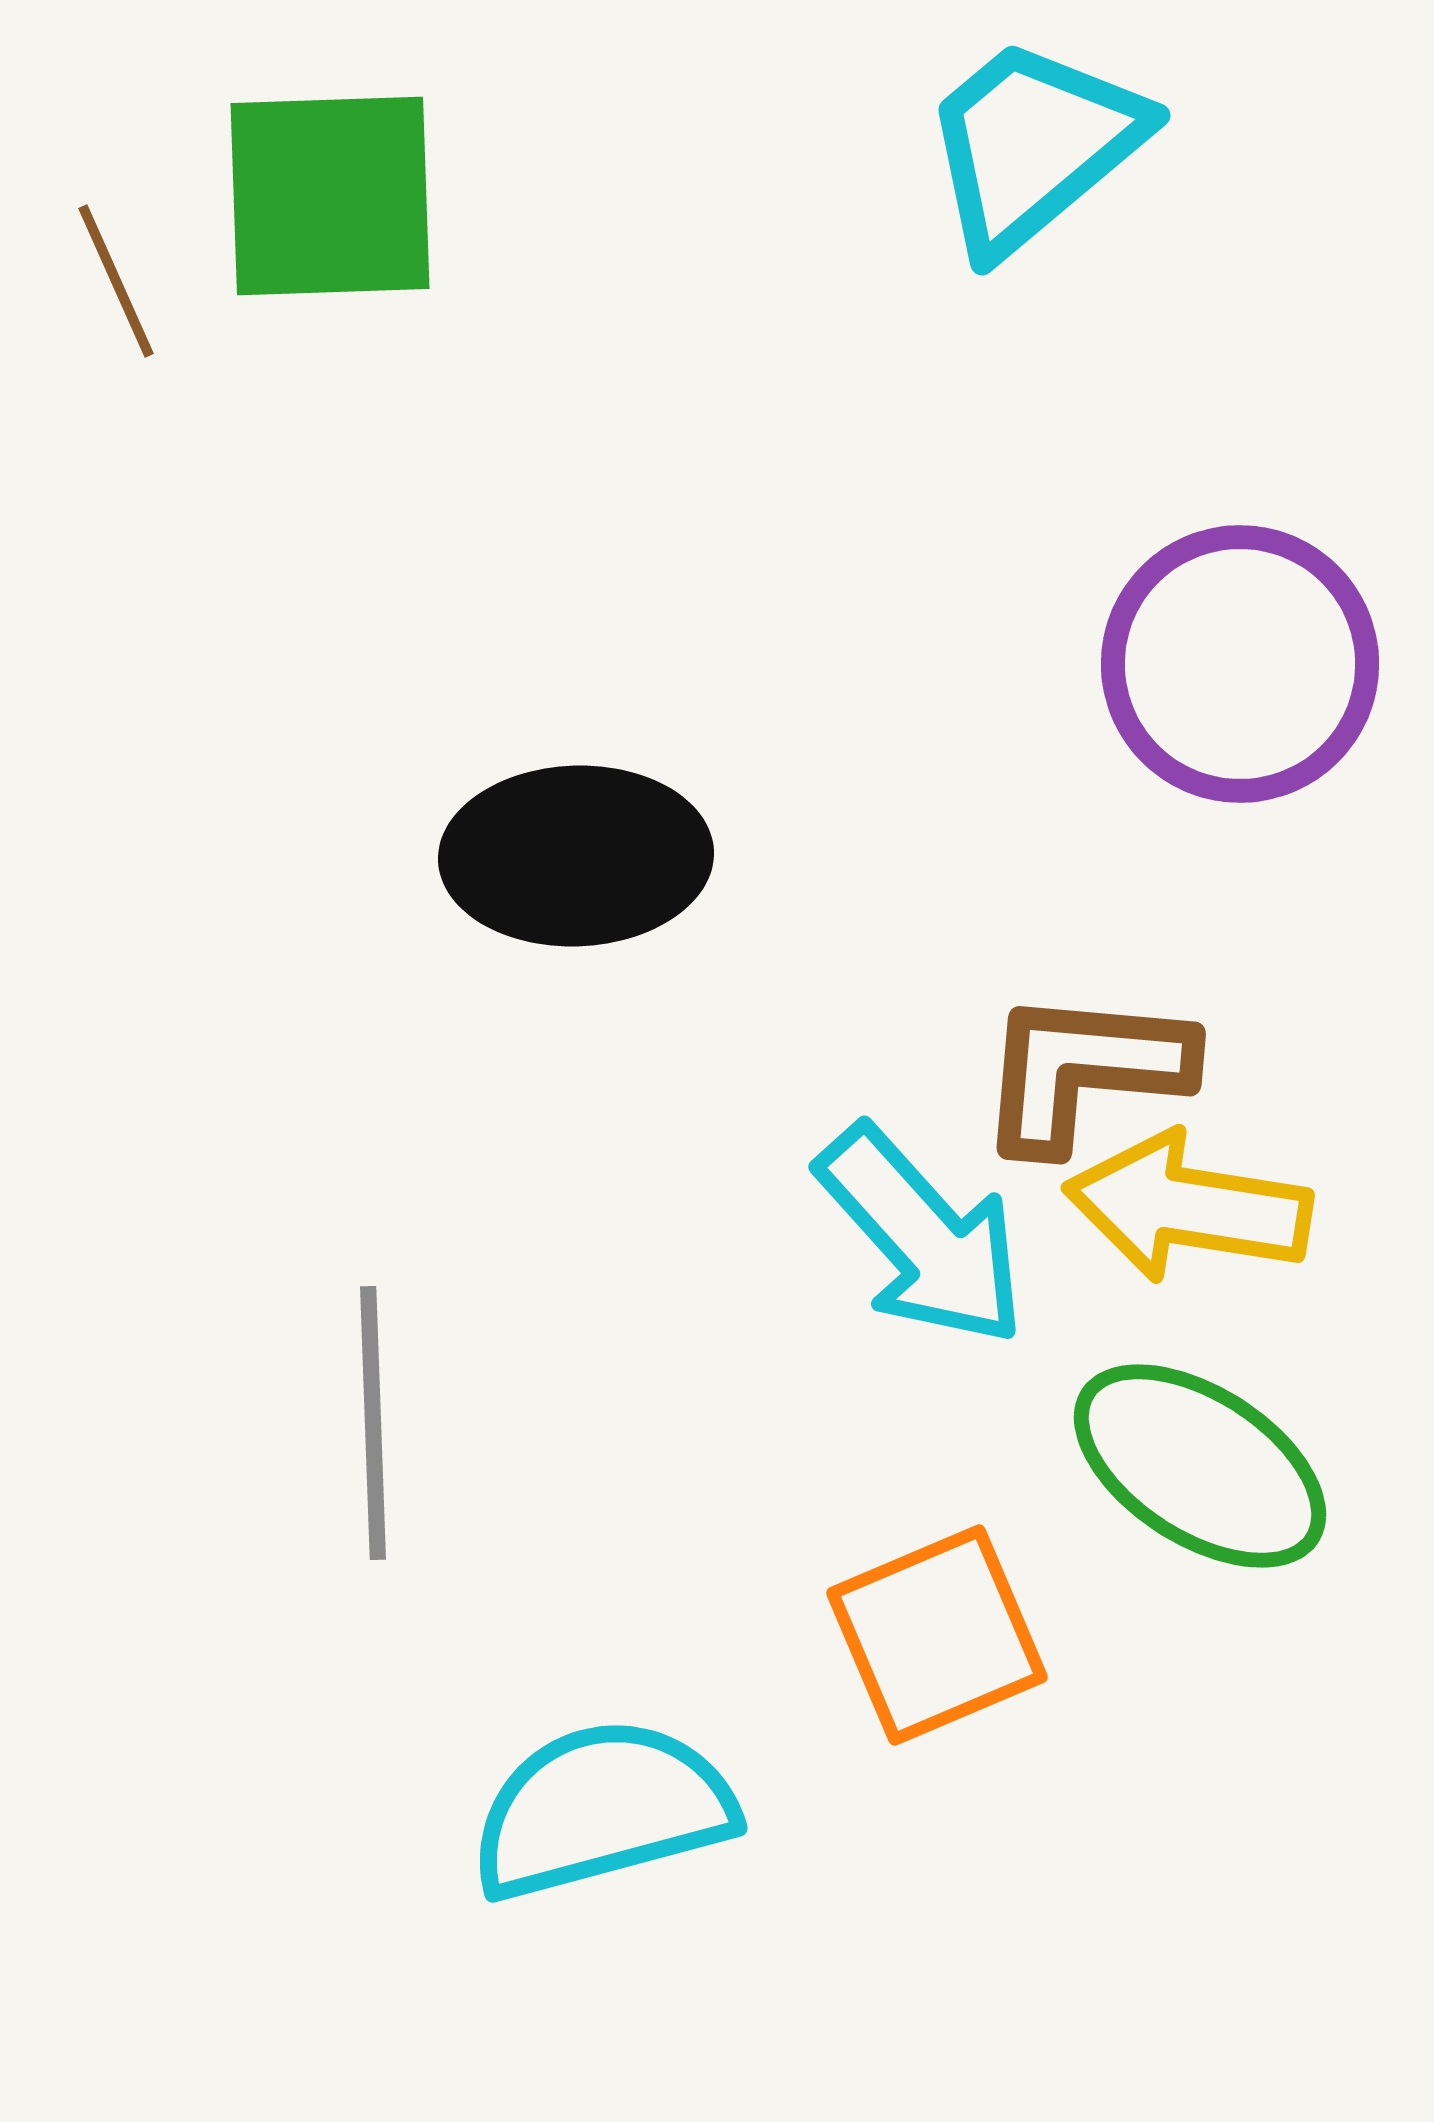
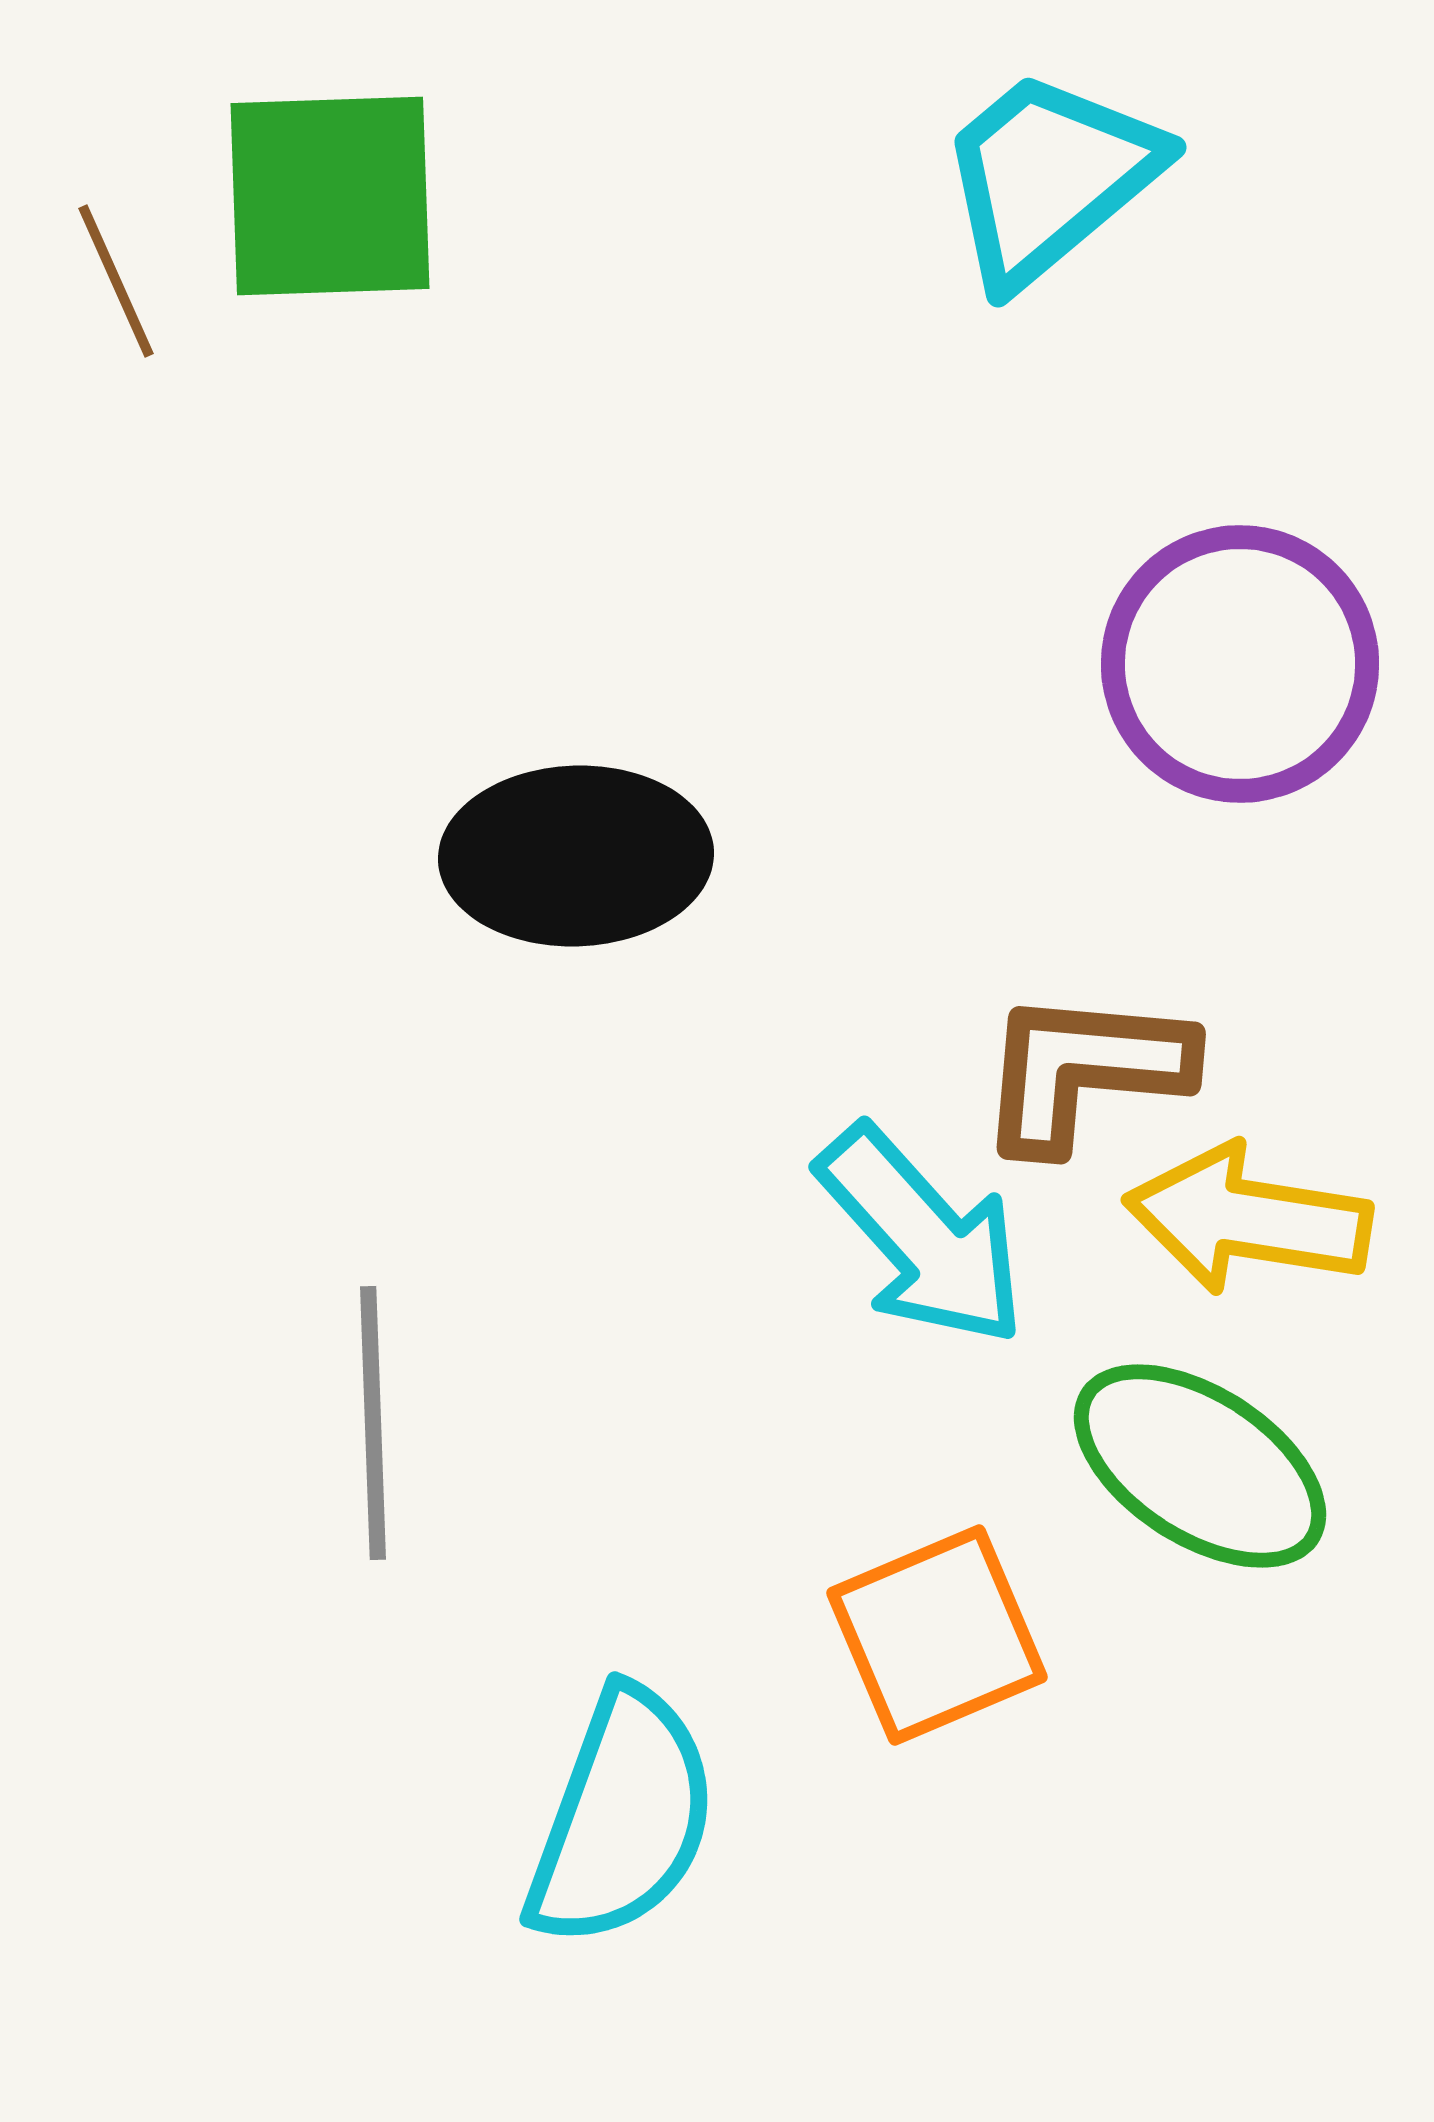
cyan trapezoid: moved 16 px right, 32 px down
yellow arrow: moved 60 px right, 12 px down
cyan semicircle: moved 20 px right, 9 px down; rotated 125 degrees clockwise
